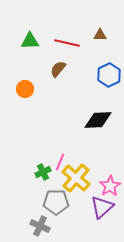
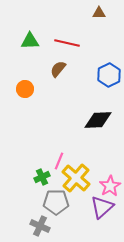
brown triangle: moved 1 px left, 22 px up
pink line: moved 1 px left, 1 px up
green cross: moved 1 px left, 5 px down
